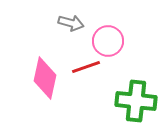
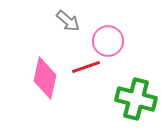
gray arrow: moved 3 px left, 2 px up; rotated 25 degrees clockwise
green cross: moved 2 px up; rotated 9 degrees clockwise
